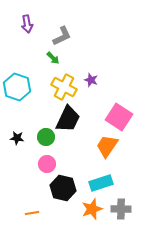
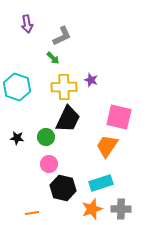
yellow cross: rotated 30 degrees counterclockwise
pink square: rotated 20 degrees counterclockwise
pink circle: moved 2 px right
